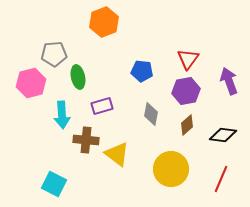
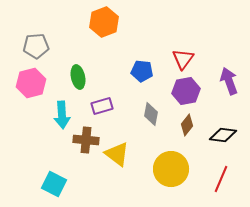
gray pentagon: moved 18 px left, 8 px up
red triangle: moved 5 px left
brown diamond: rotated 10 degrees counterclockwise
